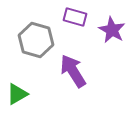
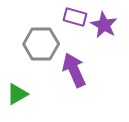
purple star: moved 8 px left, 5 px up
gray hexagon: moved 5 px right, 4 px down; rotated 16 degrees counterclockwise
purple arrow: moved 1 px right, 1 px up; rotated 8 degrees clockwise
